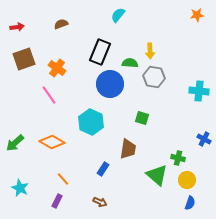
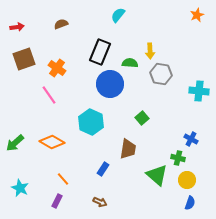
orange star: rotated 16 degrees counterclockwise
gray hexagon: moved 7 px right, 3 px up
green square: rotated 32 degrees clockwise
blue cross: moved 13 px left
